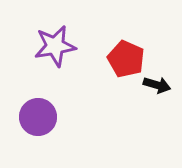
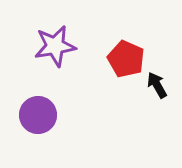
black arrow: rotated 136 degrees counterclockwise
purple circle: moved 2 px up
